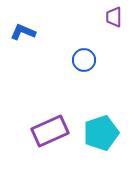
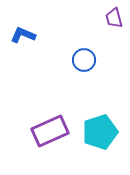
purple trapezoid: moved 1 px down; rotated 15 degrees counterclockwise
blue L-shape: moved 3 px down
cyan pentagon: moved 1 px left, 1 px up
